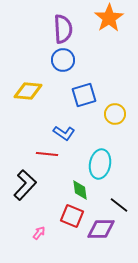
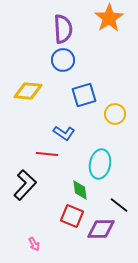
pink arrow: moved 5 px left, 11 px down; rotated 112 degrees clockwise
